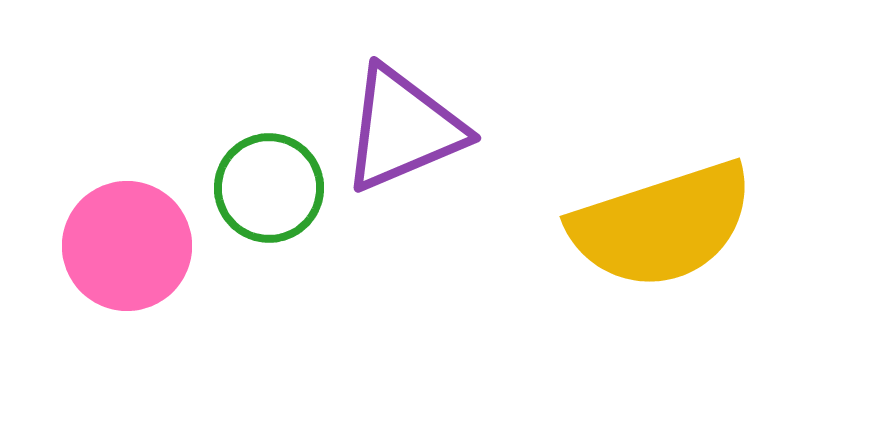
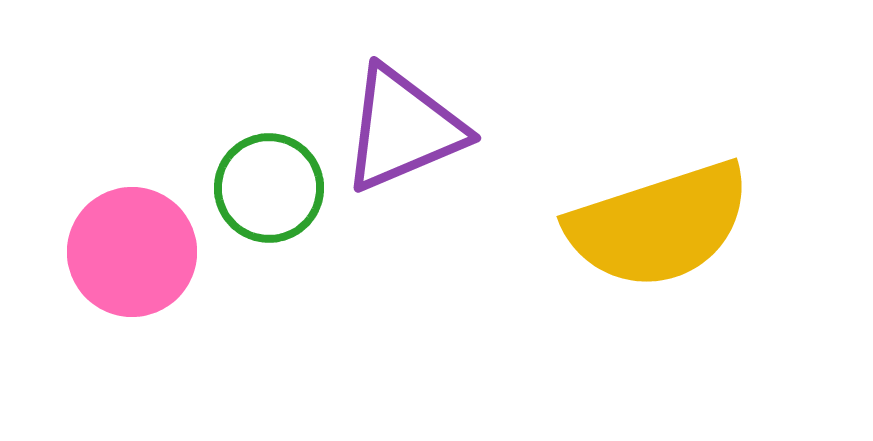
yellow semicircle: moved 3 px left
pink circle: moved 5 px right, 6 px down
